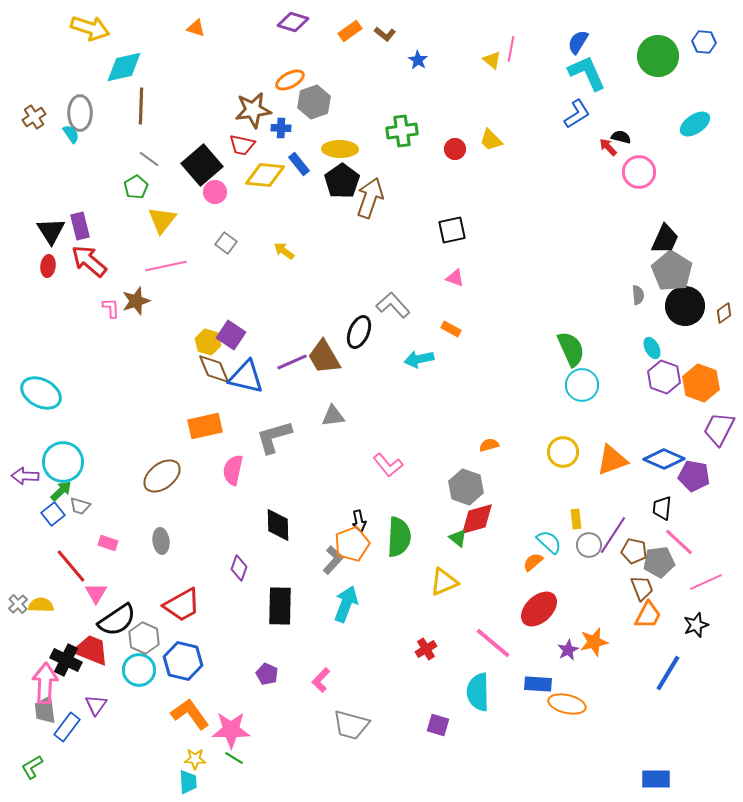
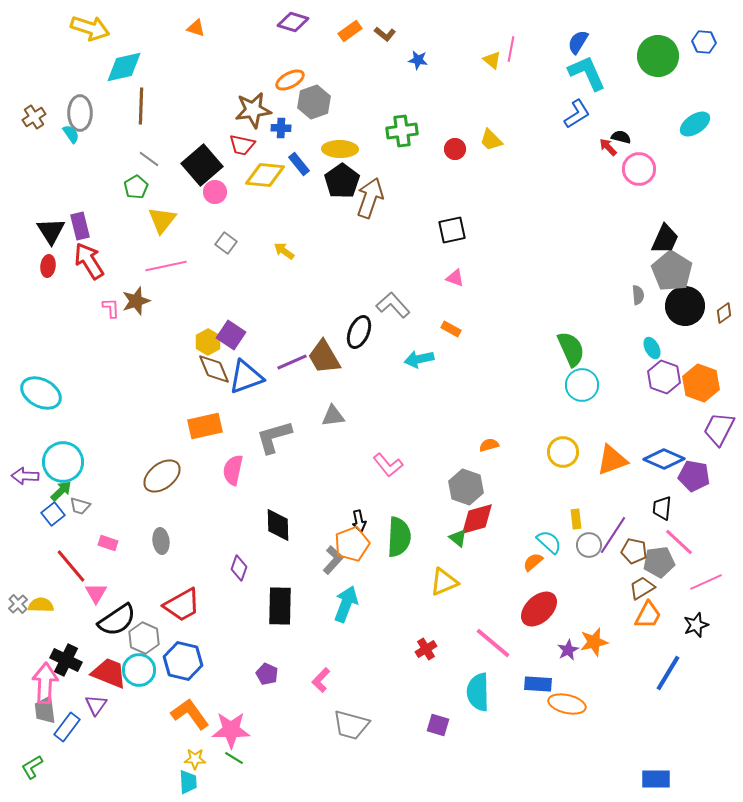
blue star at (418, 60): rotated 24 degrees counterclockwise
pink circle at (639, 172): moved 3 px up
red arrow at (89, 261): rotated 18 degrees clockwise
yellow hexagon at (208, 342): rotated 15 degrees clockwise
blue triangle at (246, 377): rotated 33 degrees counterclockwise
brown trapezoid at (642, 588): rotated 100 degrees counterclockwise
red trapezoid at (91, 650): moved 18 px right, 23 px down
